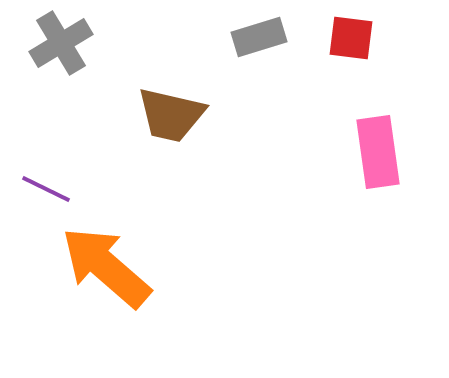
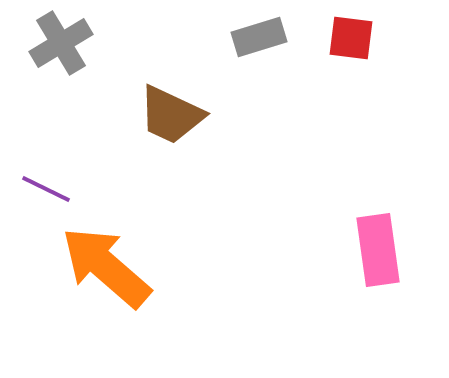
brown trapezoid: rotated 12 degrees clockwise
pink rectangle: moved 98 px down
